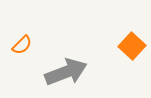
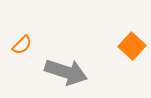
gray arrow: rotated 39 degrees clockwise
